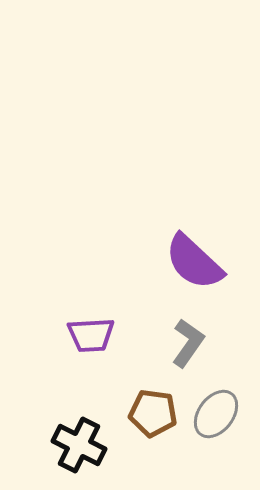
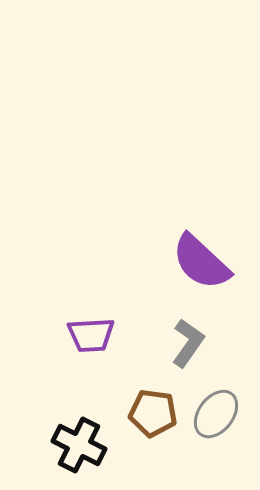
purple semicircle: moved 7 px right
